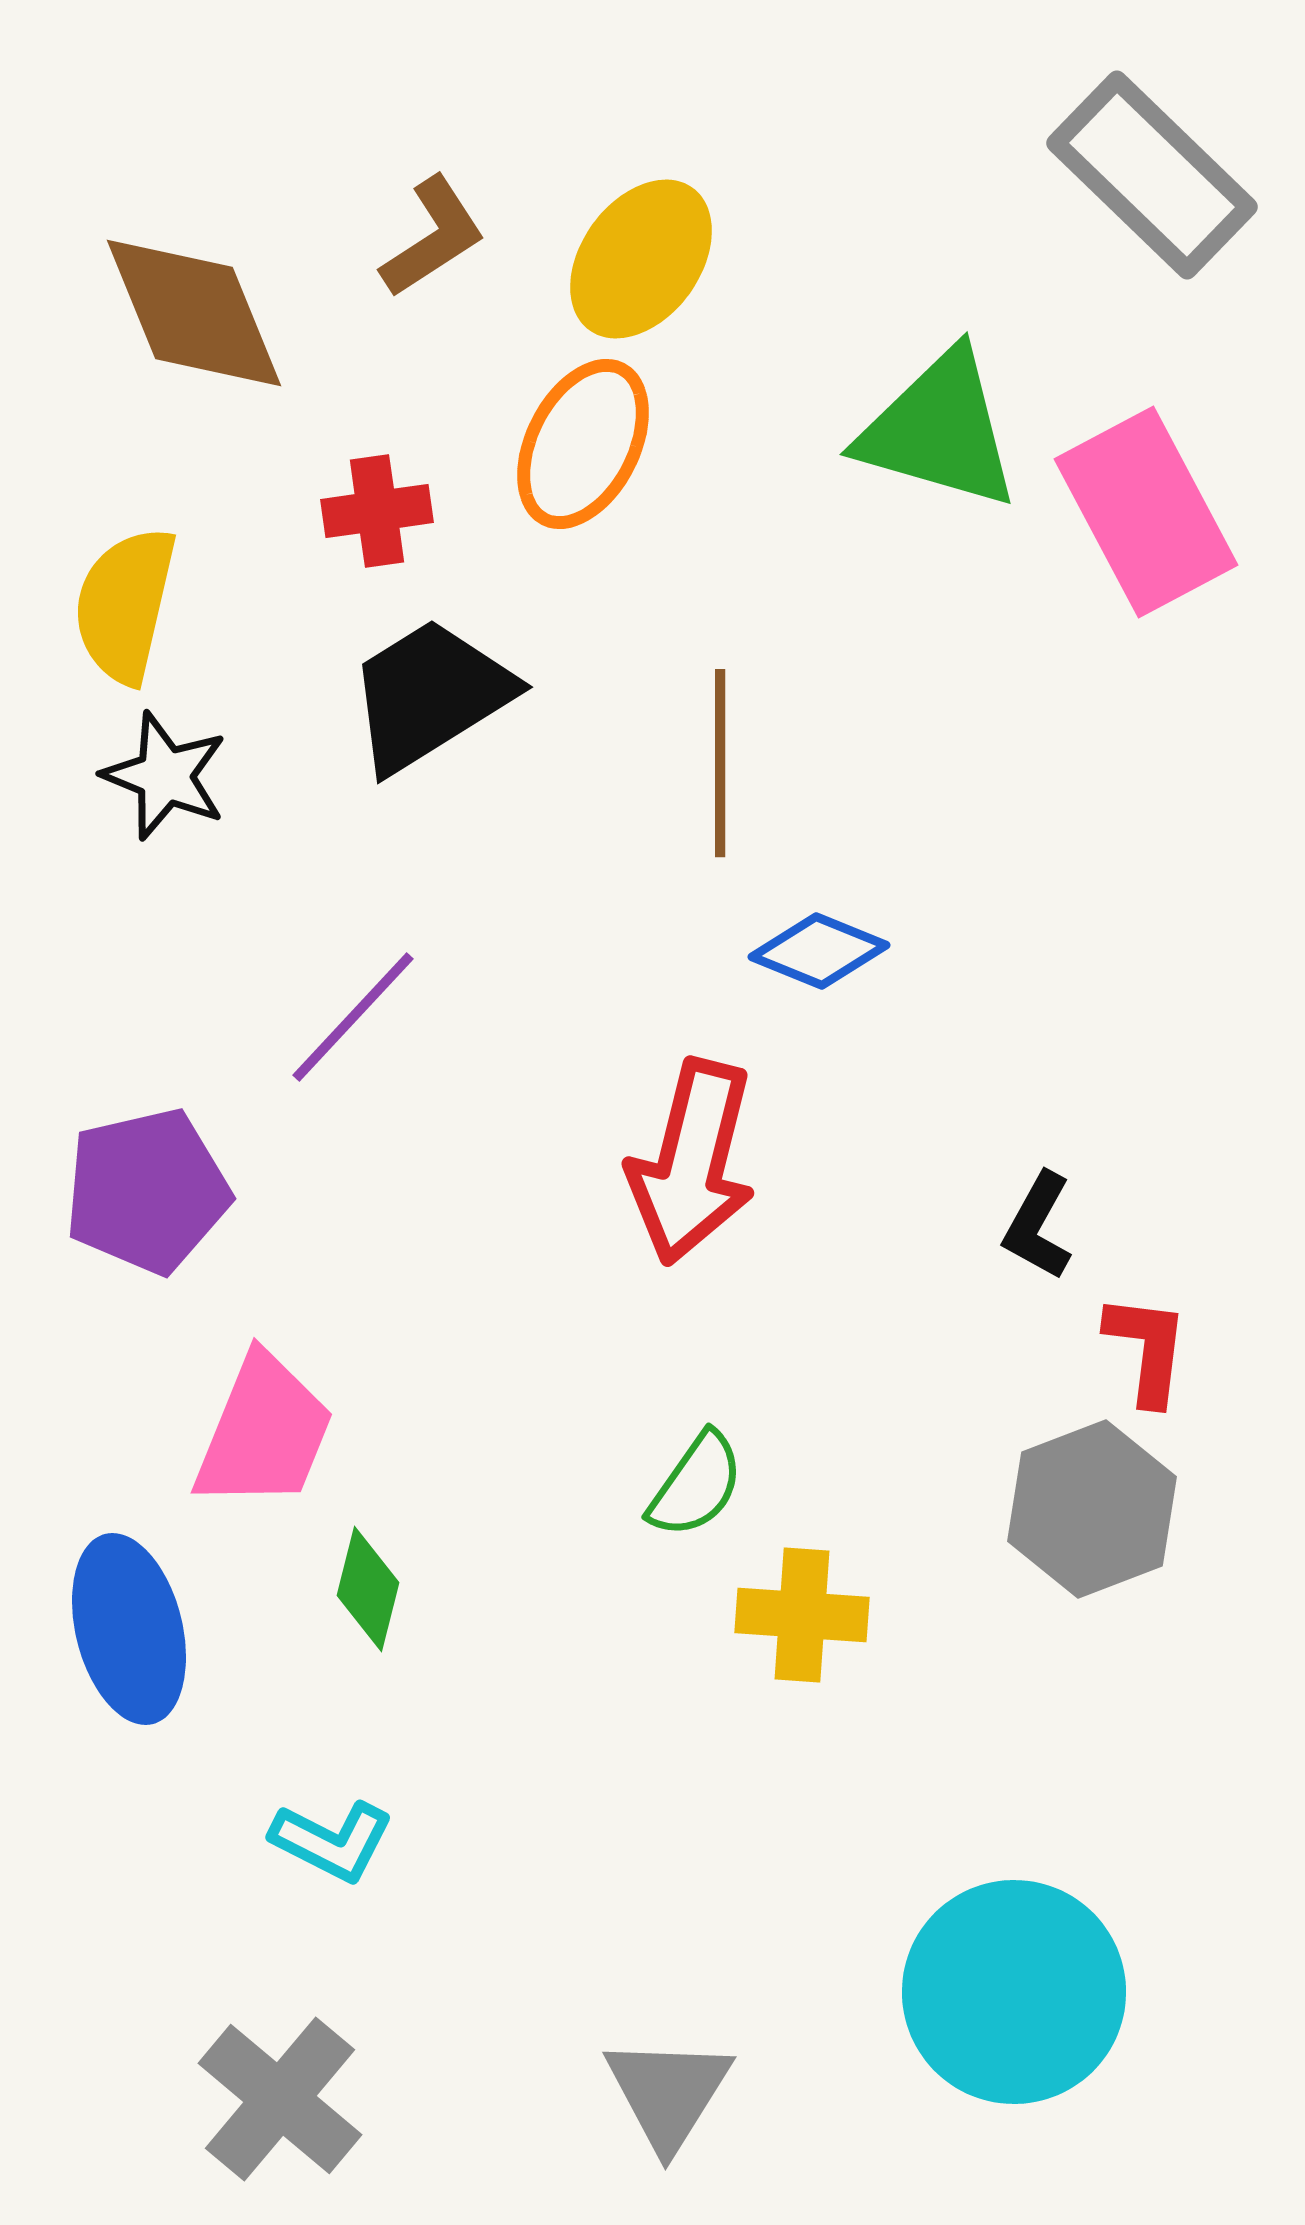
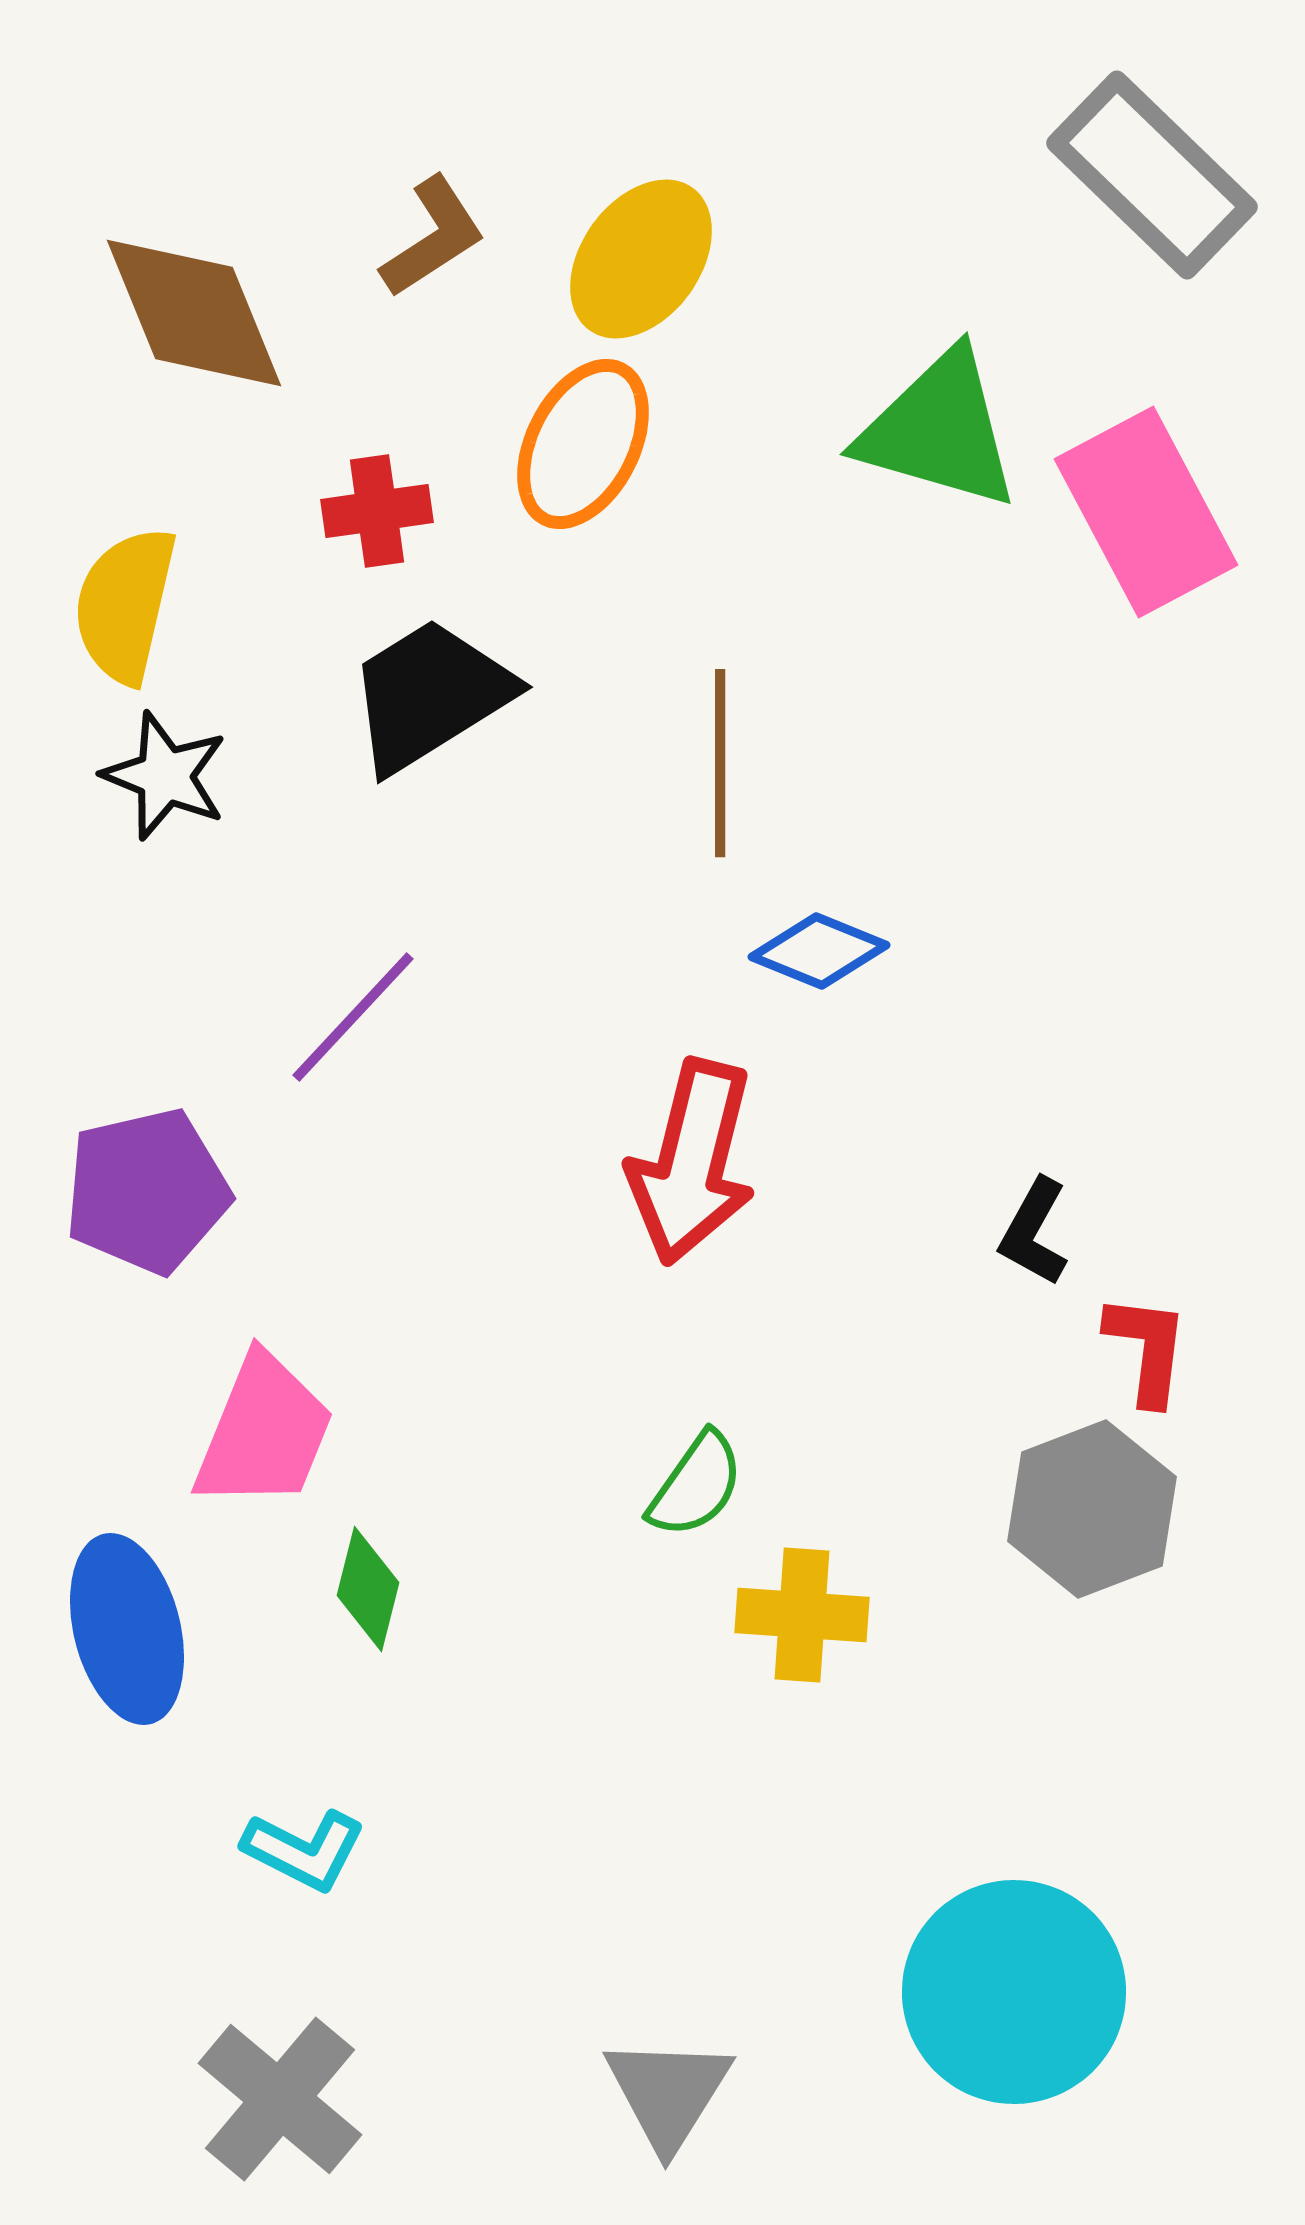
black L-shape: moved 4 px left, 6 px down
blue ellipse: moved 2 px left
cyan L-shape: moved 28 px left, 9 px down
